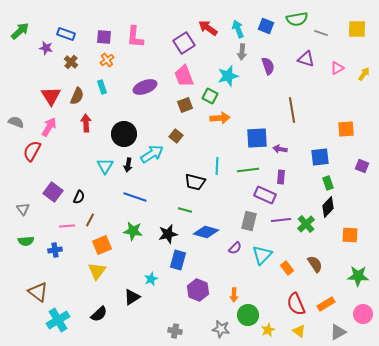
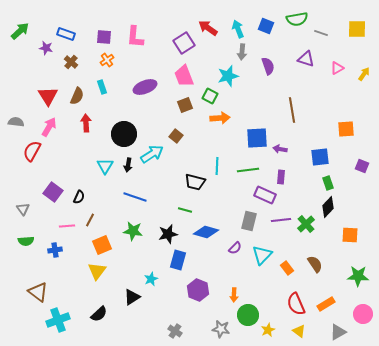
red triangle at (51, 96): moved 3 px left
gray semicircle at (16, 122): rotated 14 degrees counterclockwise
cyan cross at (58, 320): rotated 10 degrees clockwise
gray cross at (175, 331): rotated 24 degrees clockwise
